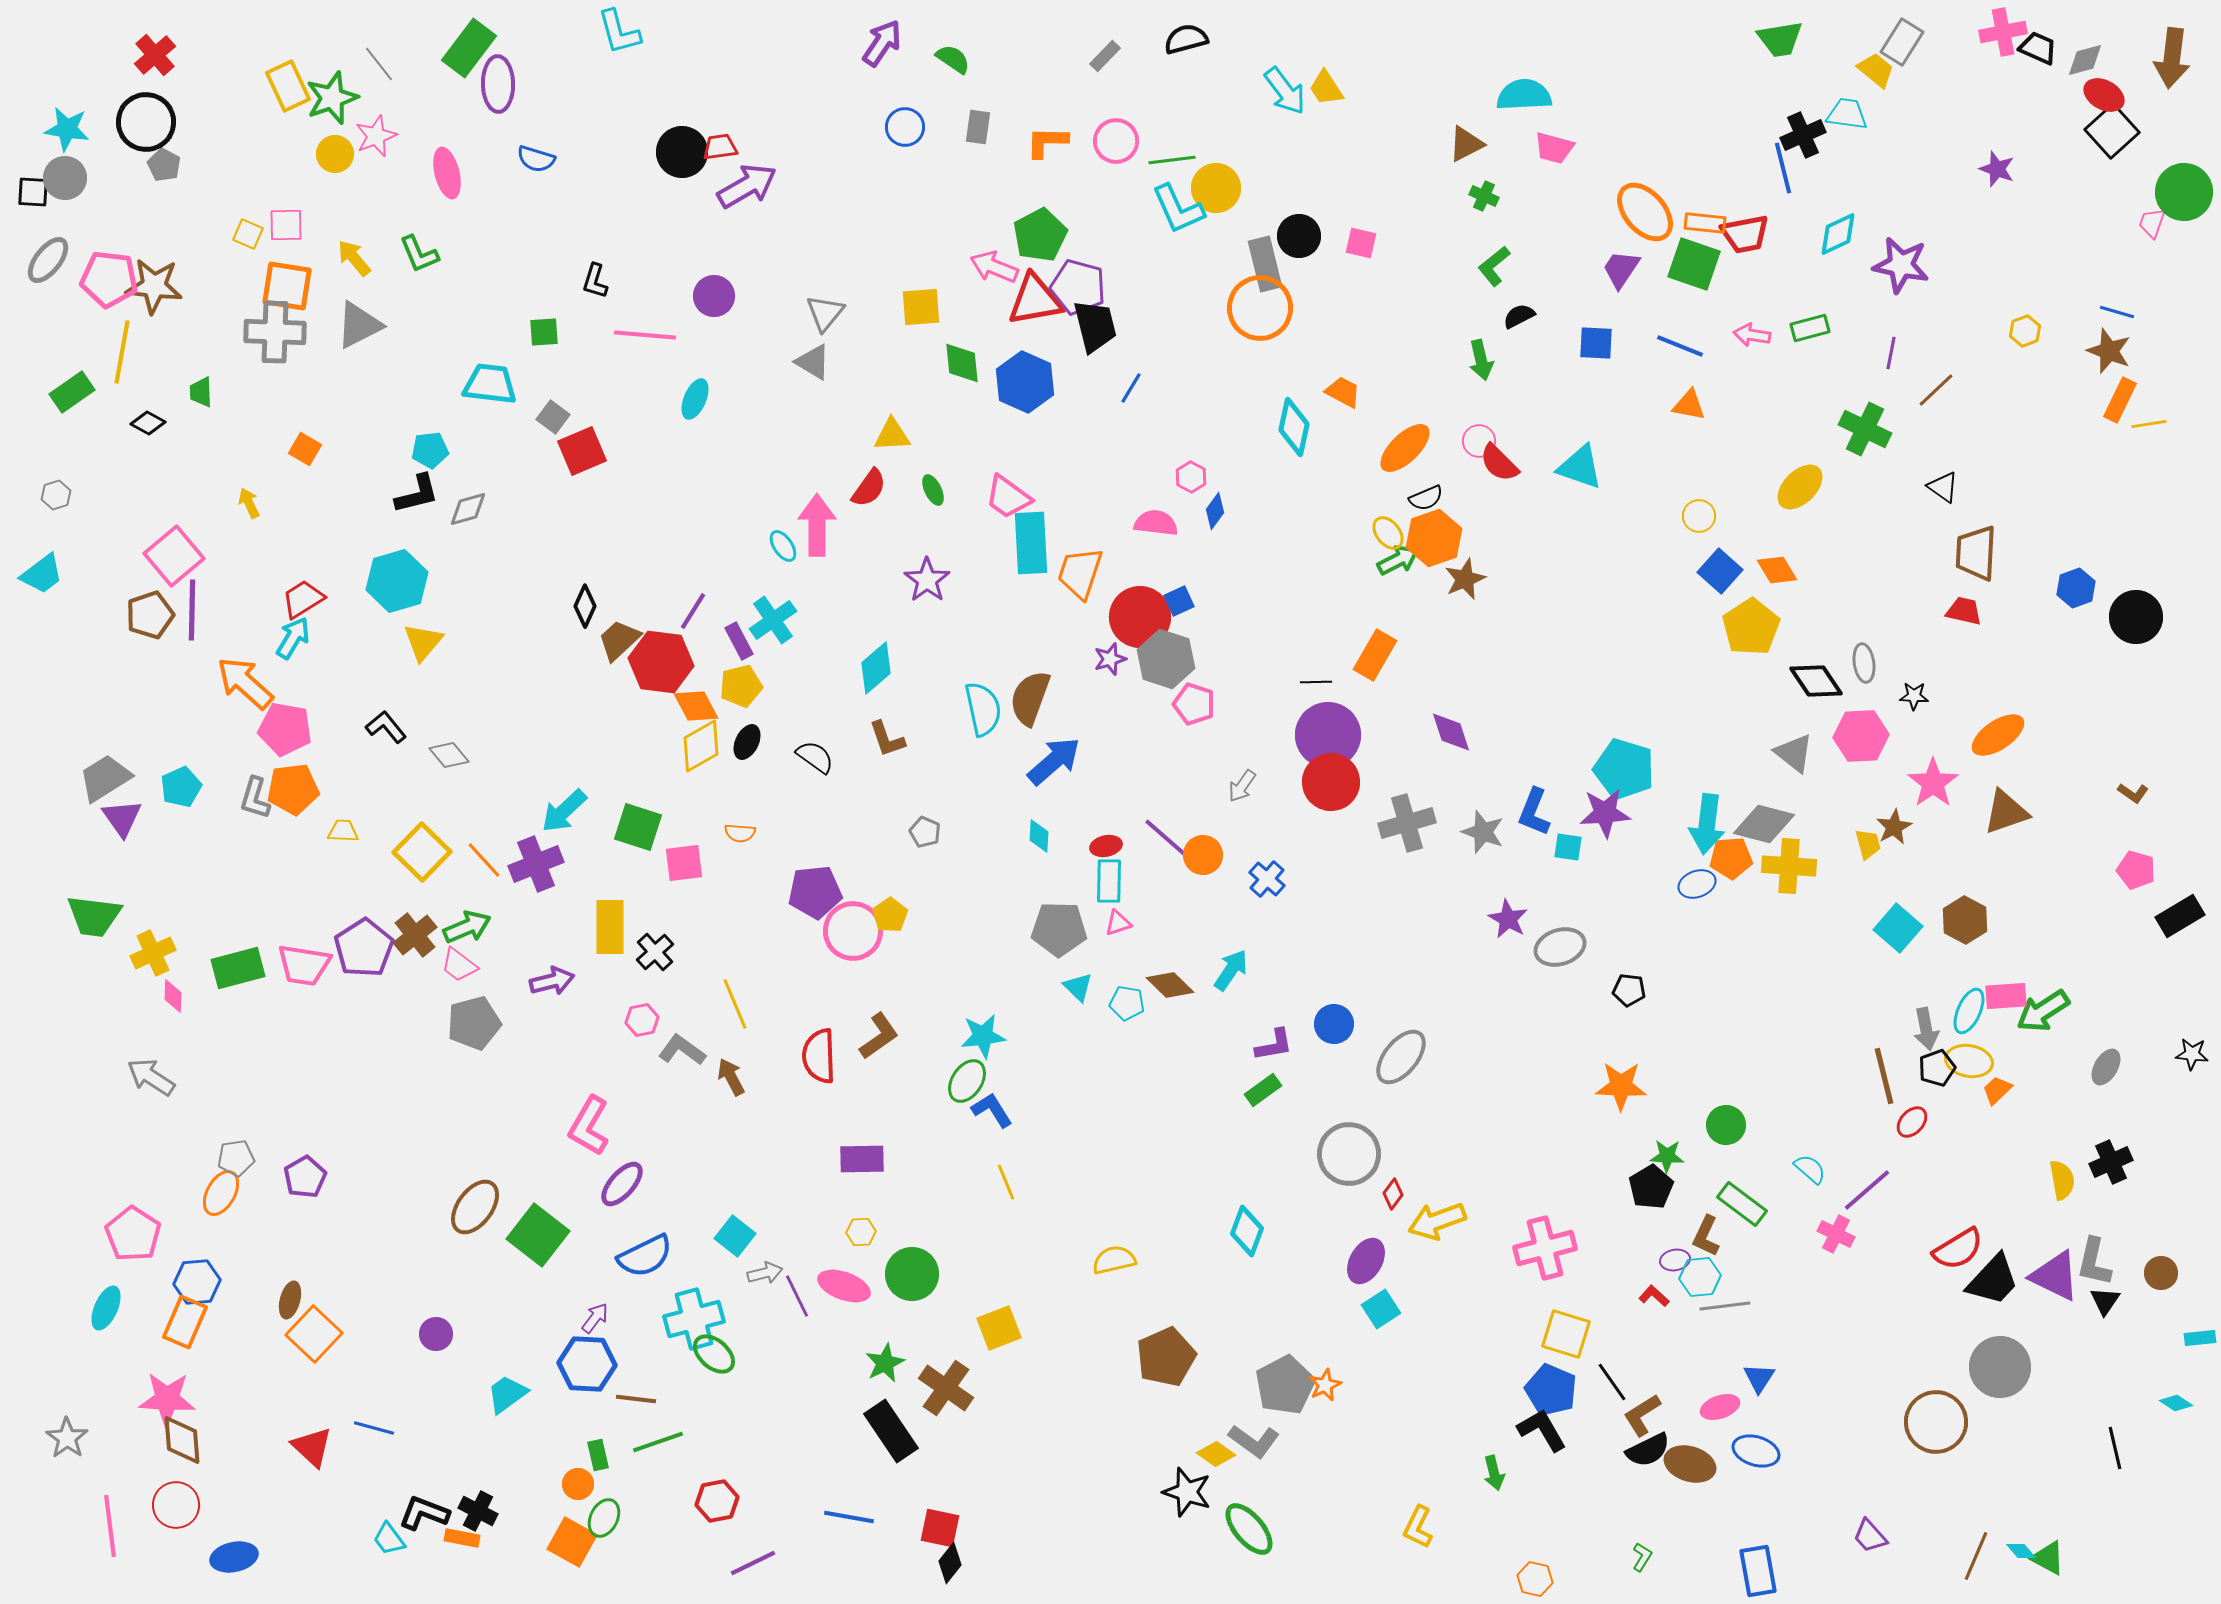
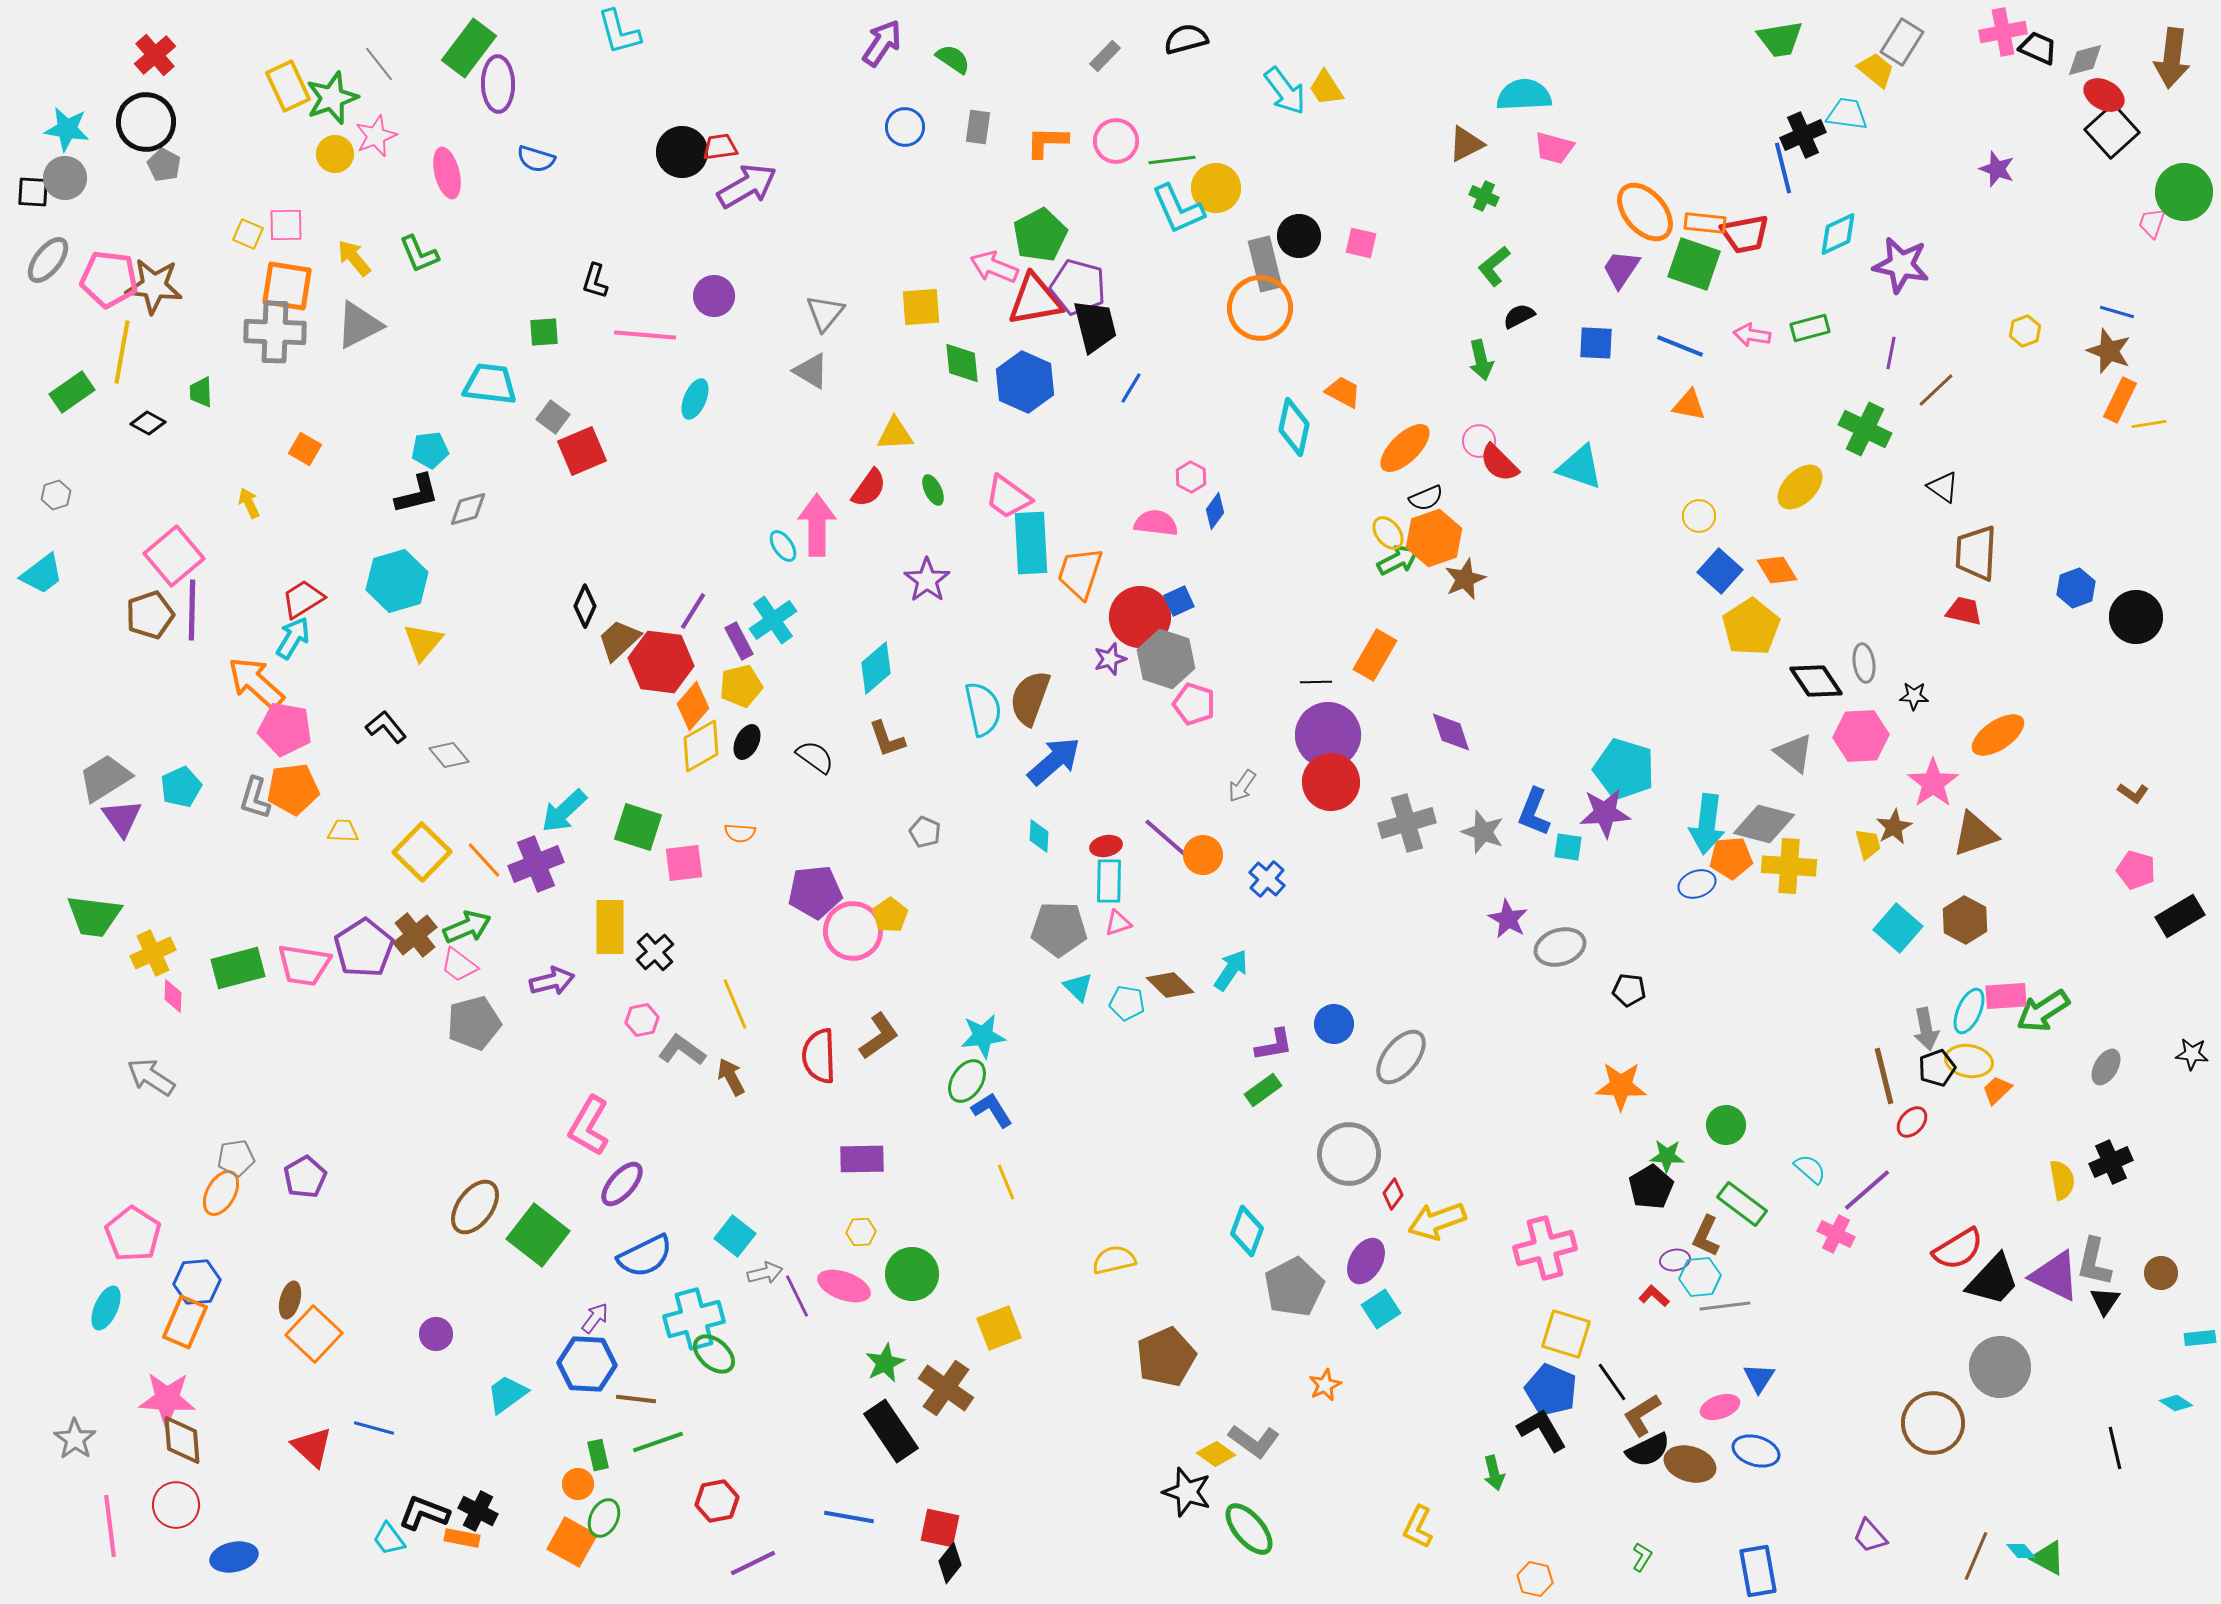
gray triangle at (813, 362): moved 2 px left, 9 px down
yellow triangle at (892, 435): moved 3 px right, 1 px up
orange arrow at (245, 683): moved 11 px right
orange diamond at (696, 706): moved 3 px left; rotated 69 degrees clockwise
brown triangle at (2006, 812): moved 31 px left, 22 px down
gray pentagon at (1285, 1385): moved 9 px right, 98 px up
brown circle at (1936, 1422): moved 3 px left, 1 px down
gray star at (67, 1438): moved 8 px right, 1 px down
